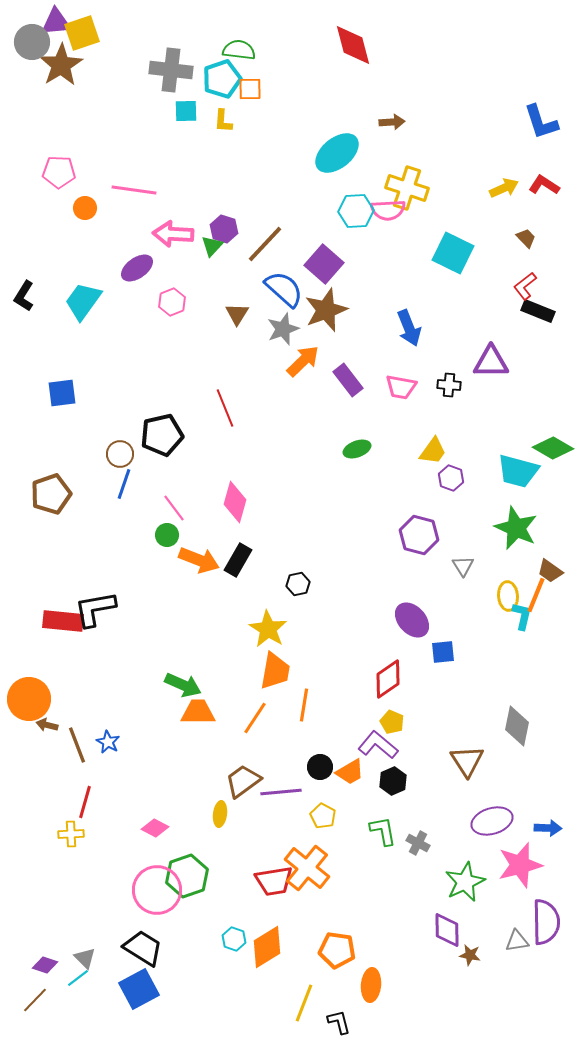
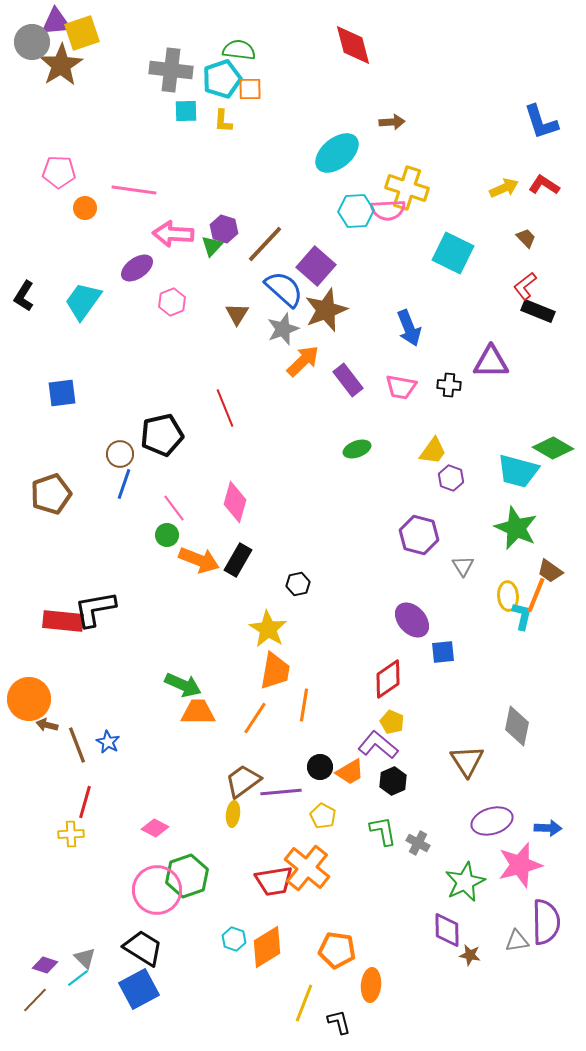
purple square at (324, 264): moved 8 px left, 2 px down
yellow ellipse at (220, 814): moved 13 px right
